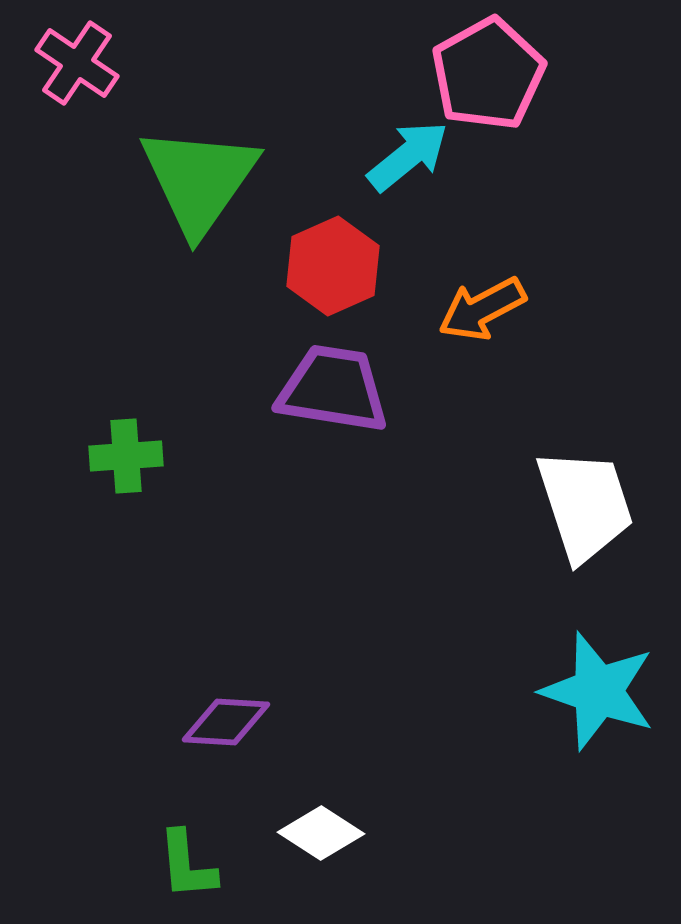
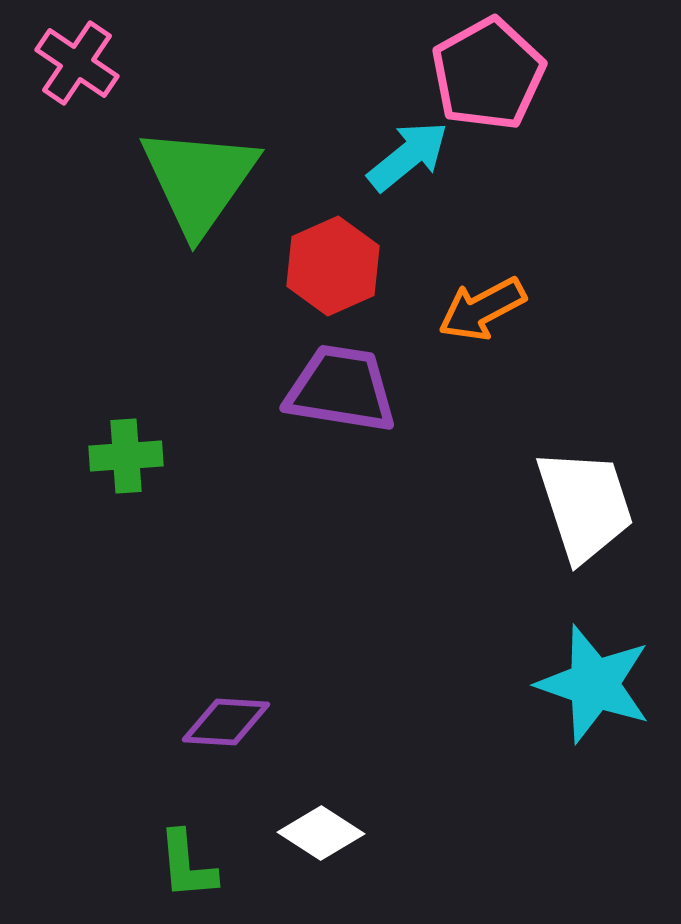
purple trapezoid: moved 8 px right
cyan star: moved 4 px left, 7 px up
